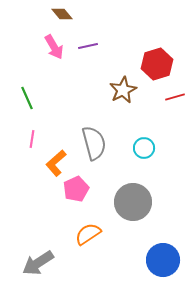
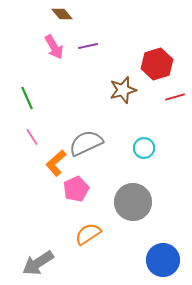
brown star: rotated 12 degrees clockwise
pink line: moved 2 px up; rotated 42 degrees counterclockwise
gray semicircle: moved 8 px left; rotated 100 degrees counterclockwise
